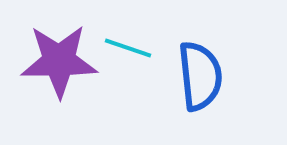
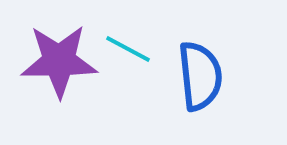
cyan line: moved 1 px down; rotated 9 degrees clockwise
